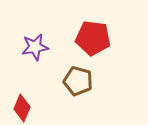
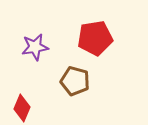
red pentagon: moved 2 px right; rotated 16 degrees counterclockwise
brown pentagon: moved 3 px left
